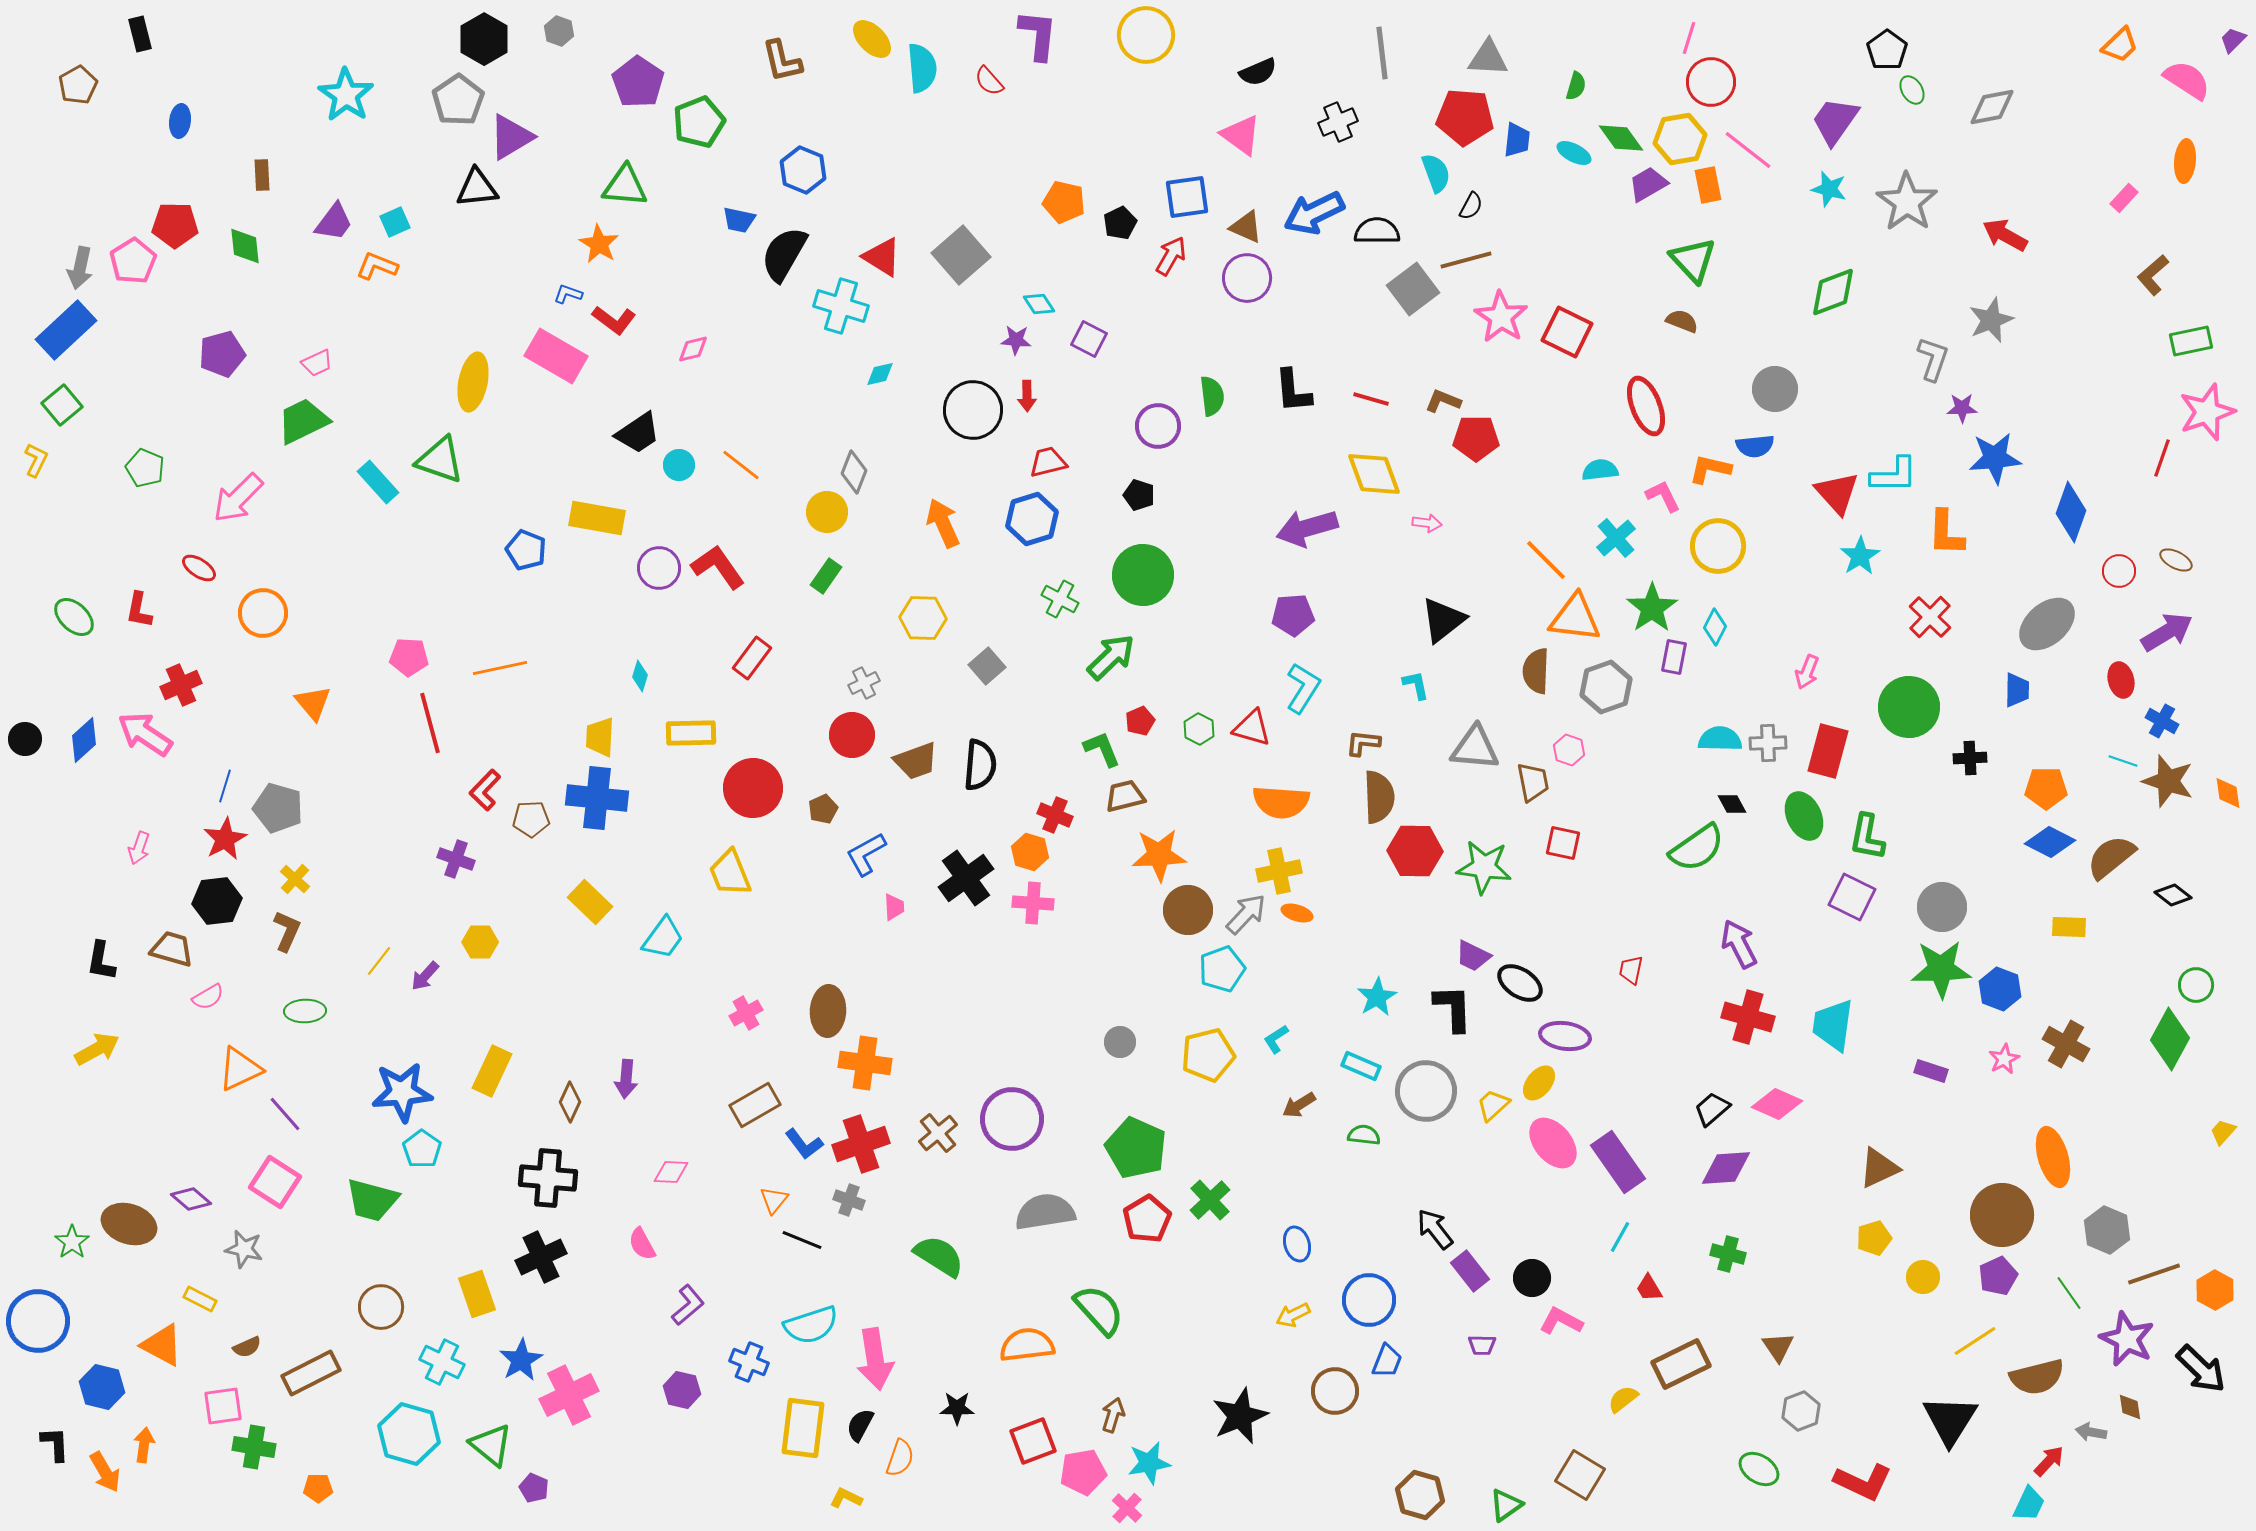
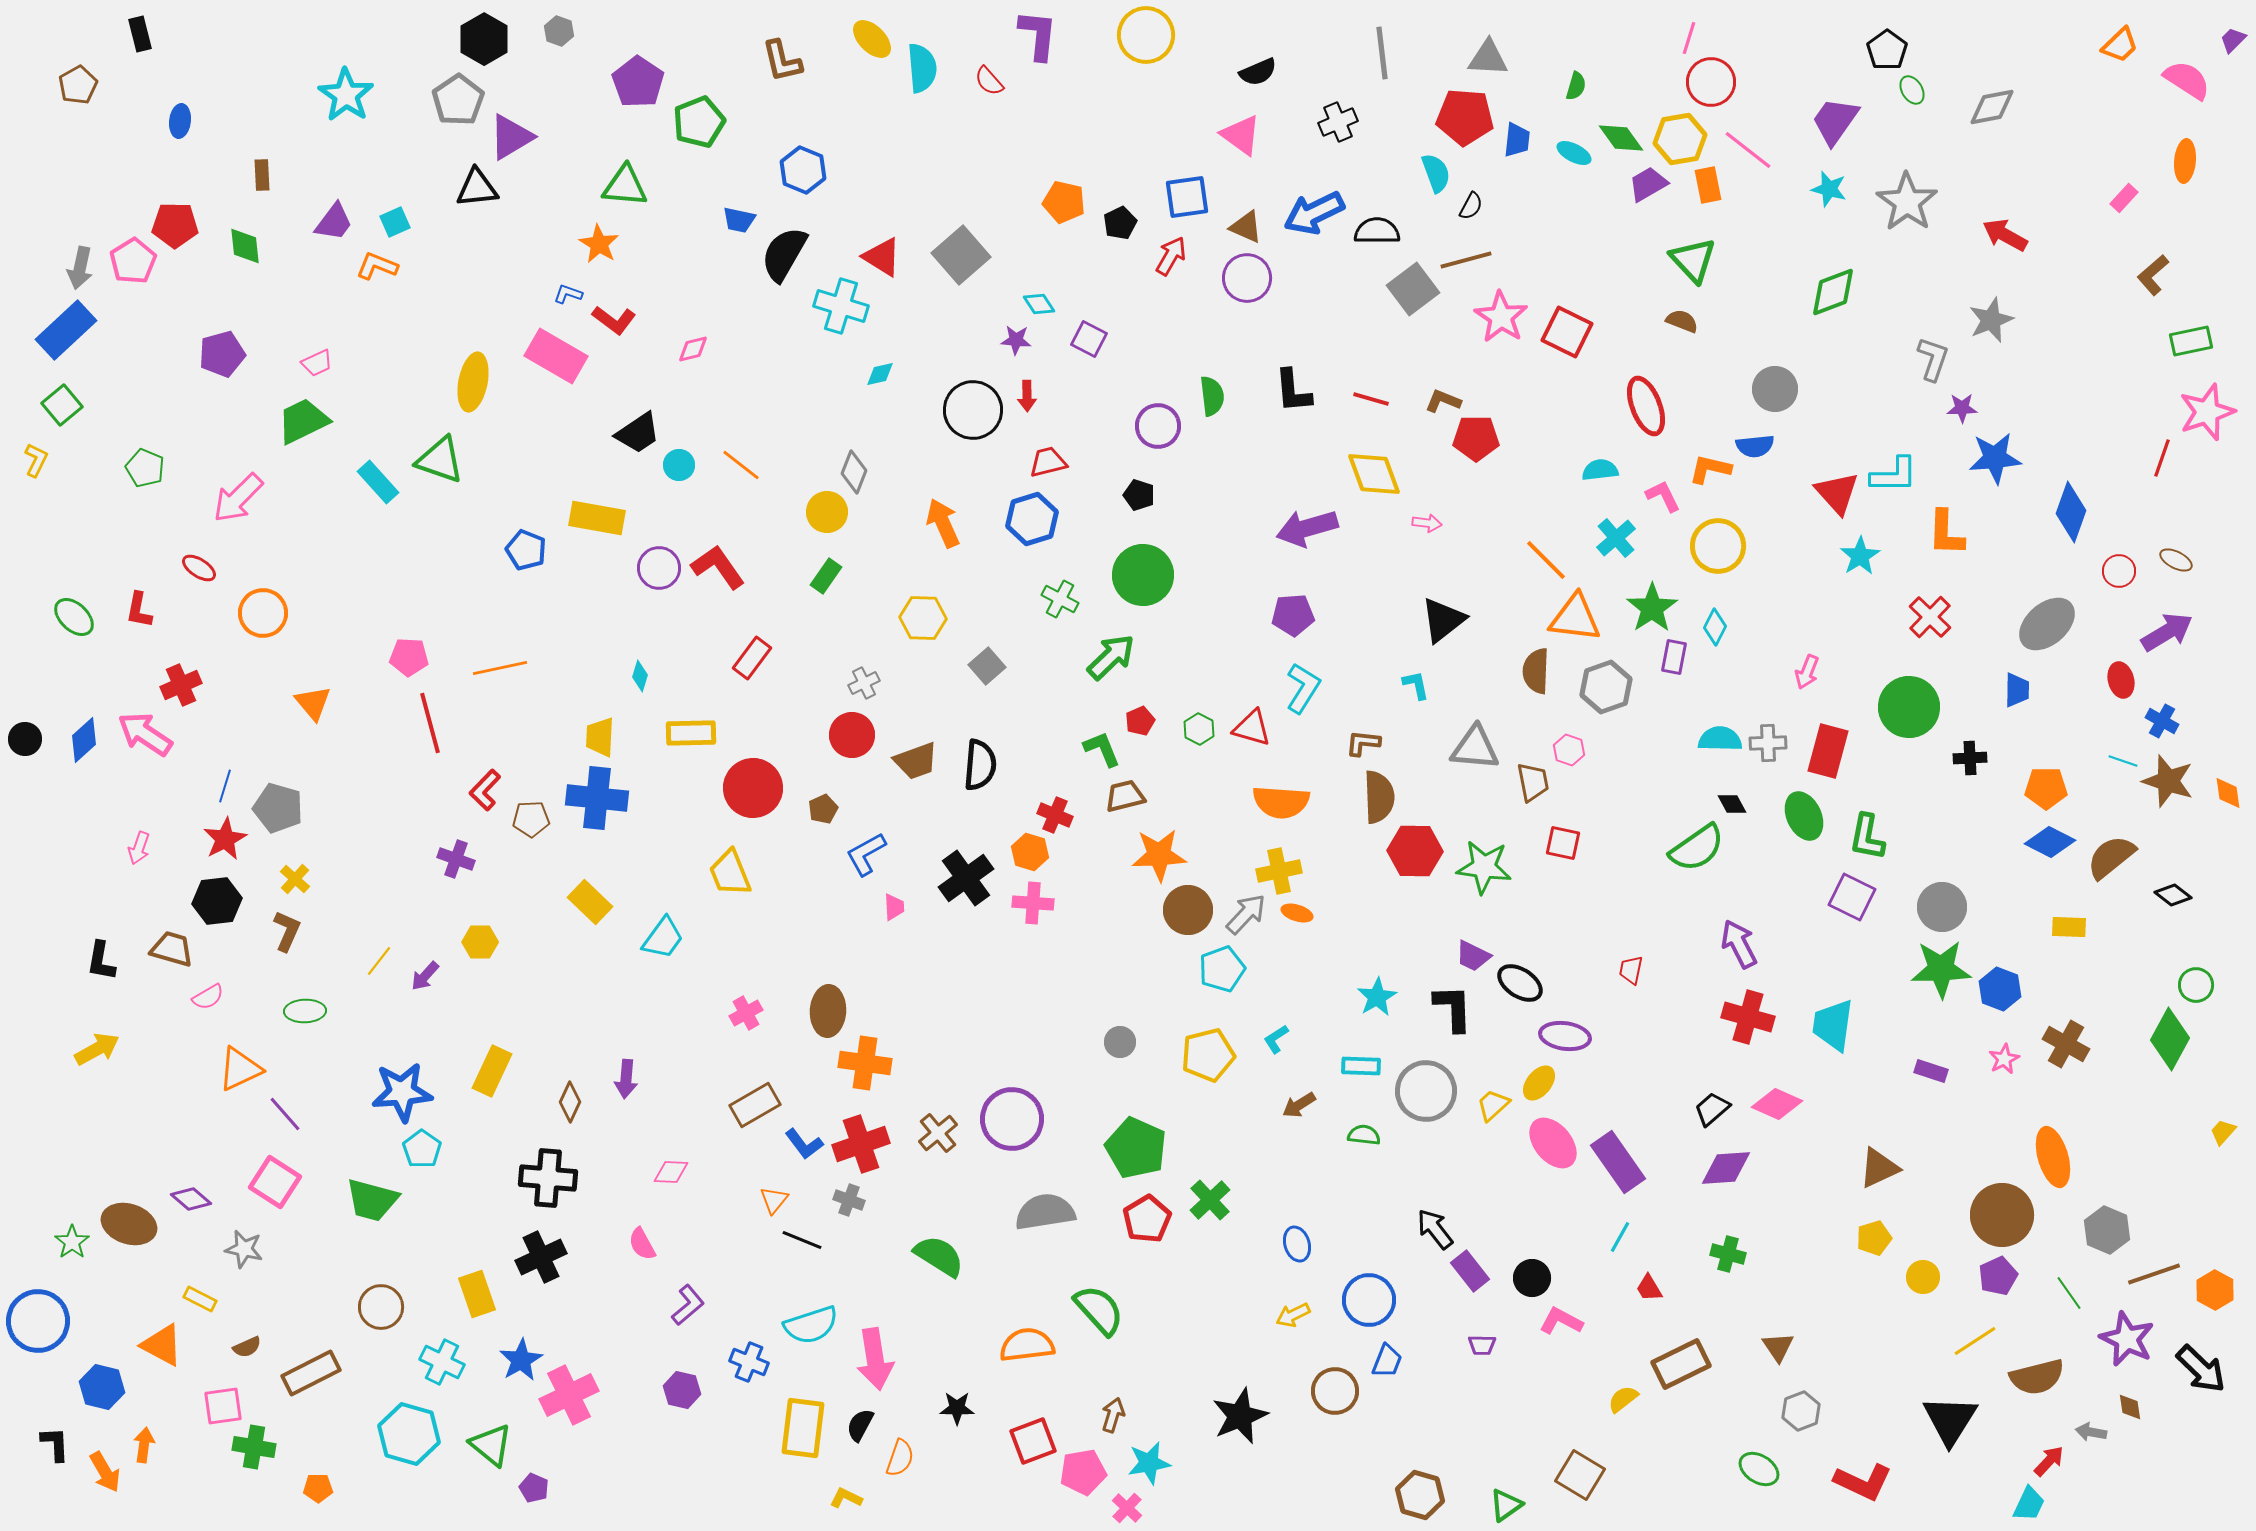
cyan rectangle at (1361, 1066): rotated 21 degrees counterclockwise
